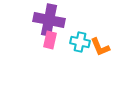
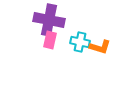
orange L-shape: rotated 50 degrees counterclockwise
